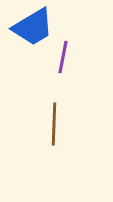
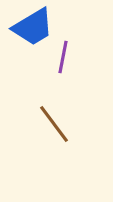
brown line: rotated 39 degrees counterclockwise
